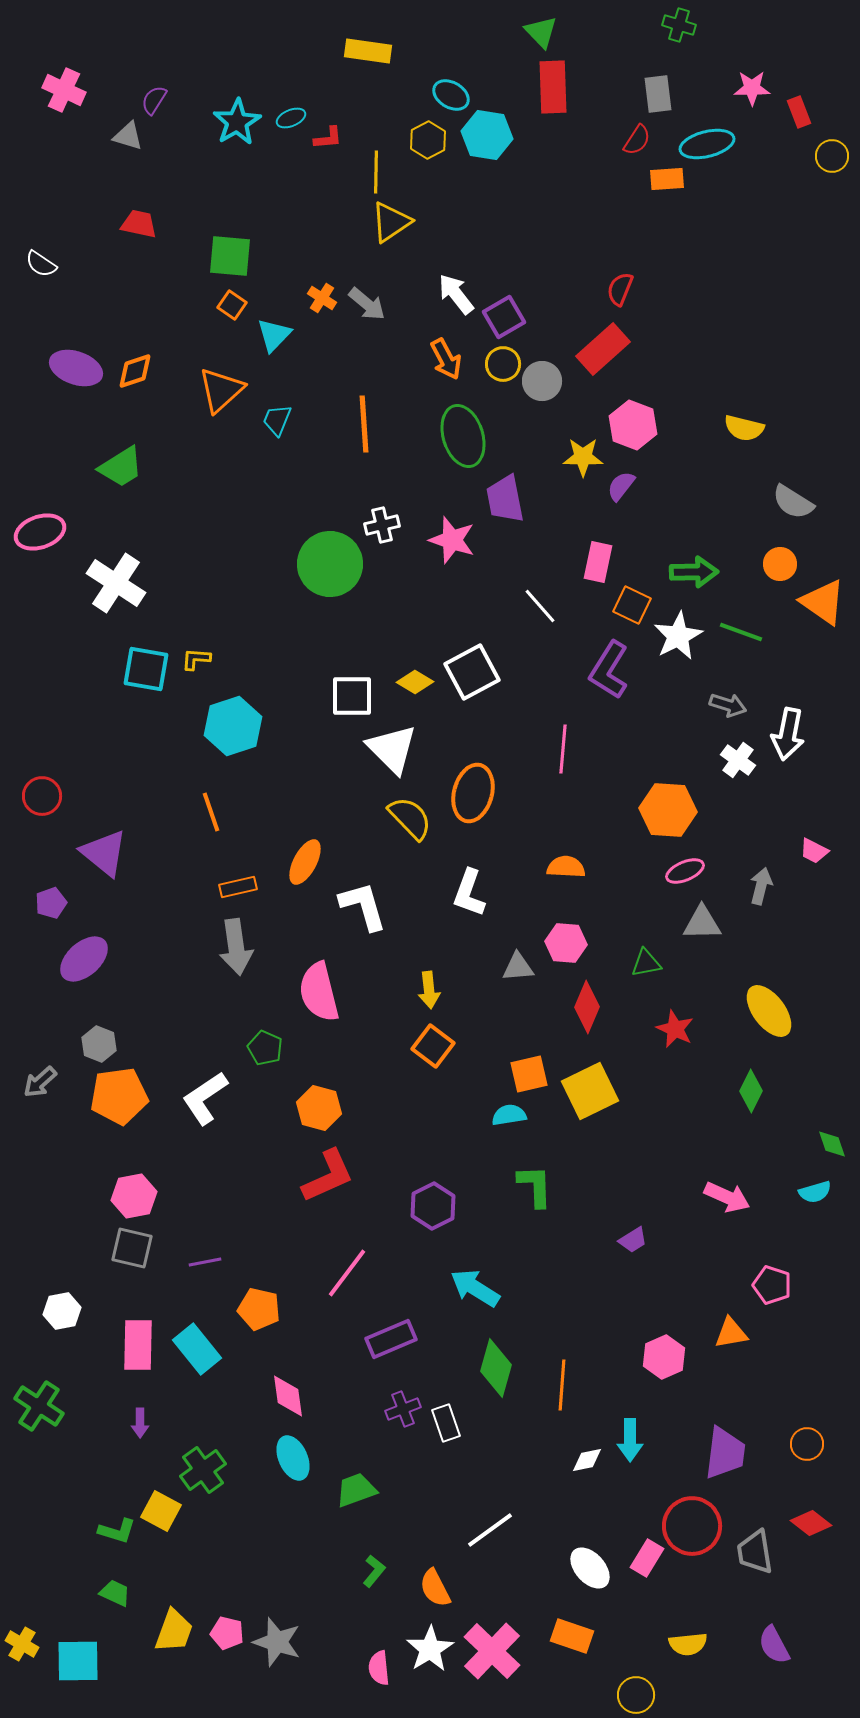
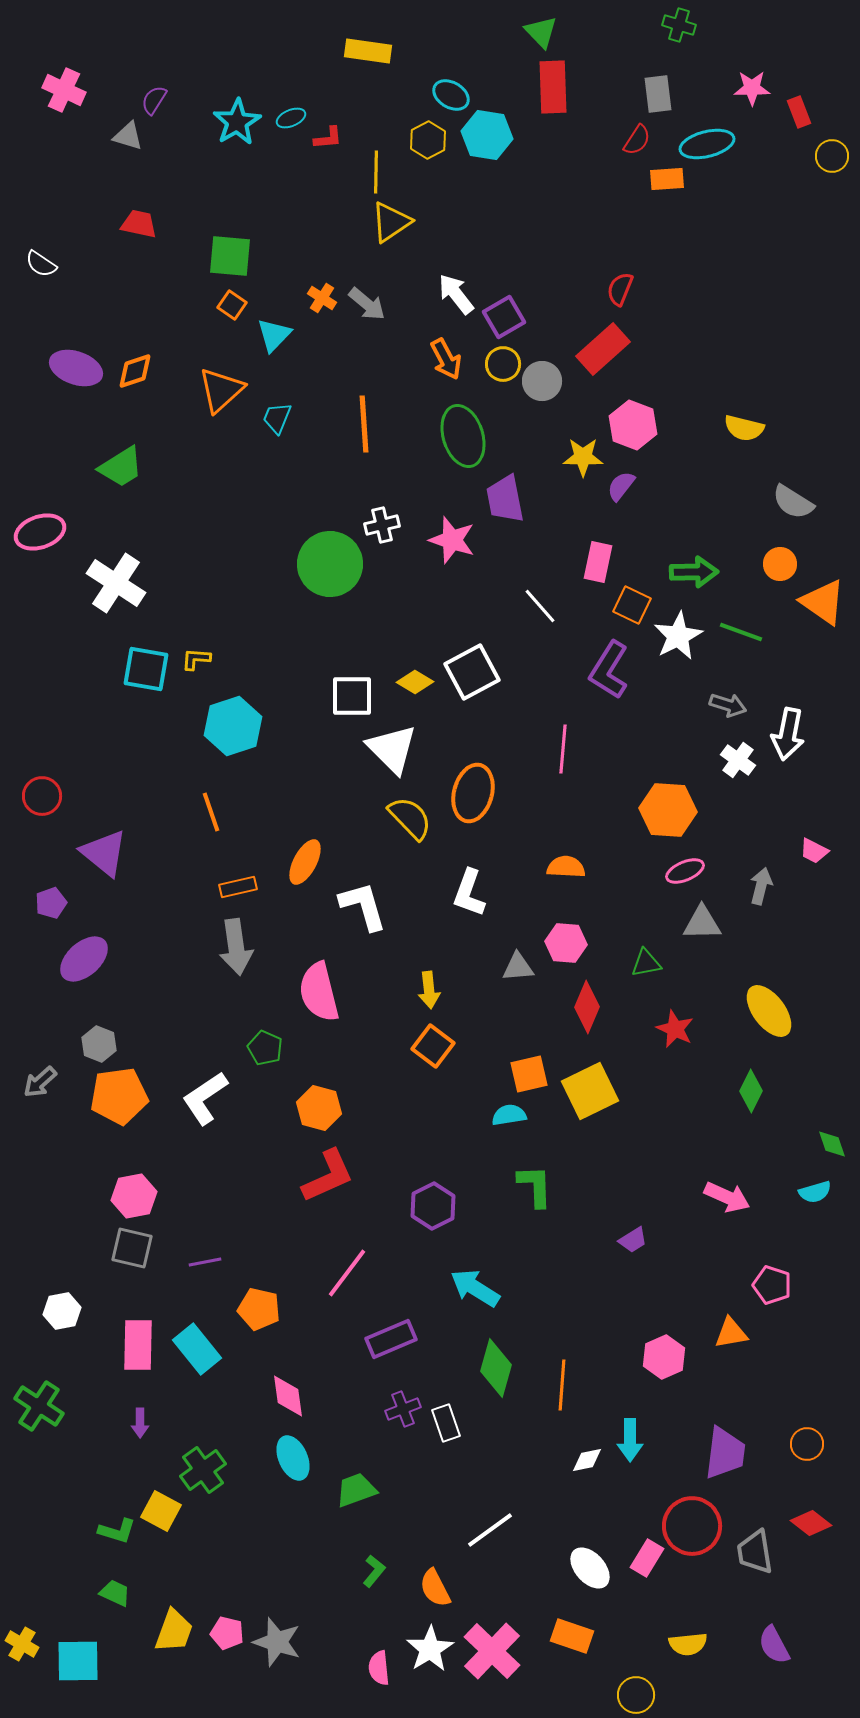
cyan trapezoid at (277, 420): moved 2 px up
